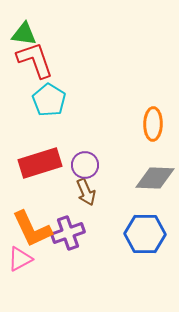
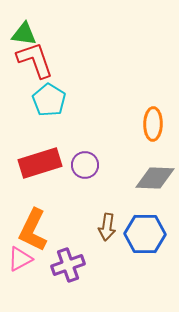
brown arrow: moved 21 px right, 35 px down; rotated 32 degrees clockwise
orange L-shape: moved 1 px right, 1 px down; rotated 51 degrees clockwise
purple cross: moved 32 px down
